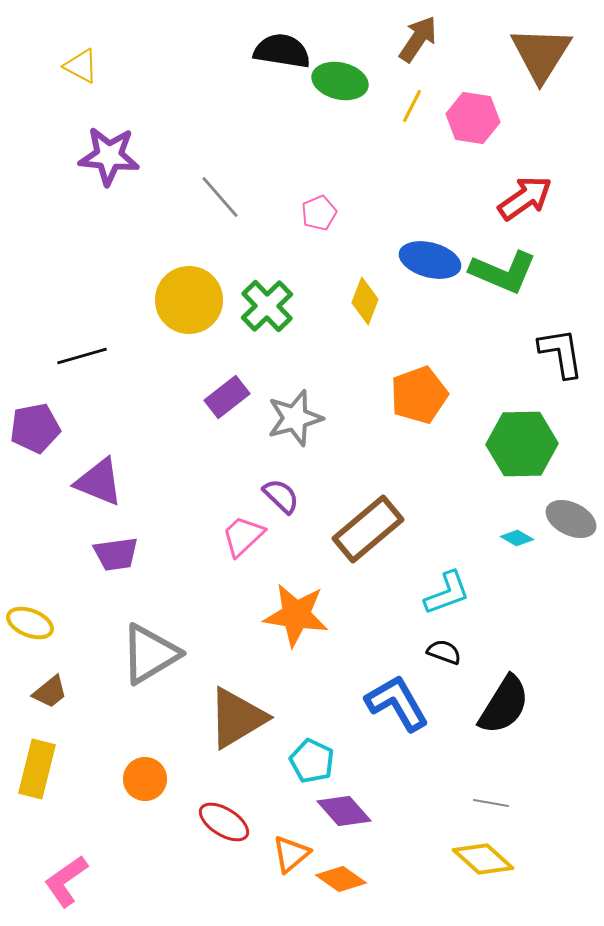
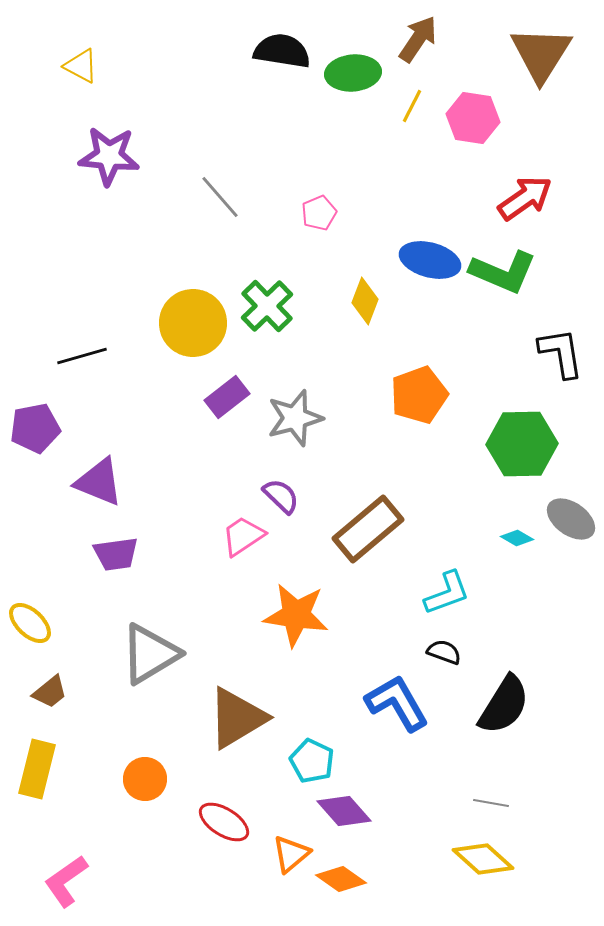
green ellipse at (340, 81): moved 13 px right, 8 px up; rotated 18 degrees counterclockwise
yellow circle at (189, 300): moved 4 px right, 23 px down
gray ellipse at (571, 519): rotated 9 degrees clockwise
pink trapezoid at (243, 536): rotated 9 degrees clockwise
yellow ellipse at (30, 623): rotated 21 degrees clockwise
